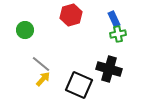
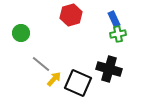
green circle: moved 4 px left, 3 px down
yellow arrow: moved 11 px right
black square: moved 1 px left, 2 px up
